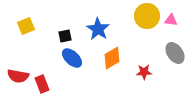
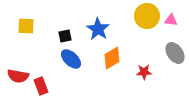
yellow square: rotated 24 degrees clockwise
blue ellipse: moved 1 px left, 1 px down
red rectangle: moved 1 px left, 2 px down
